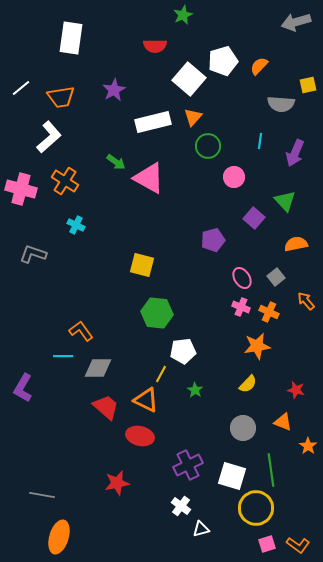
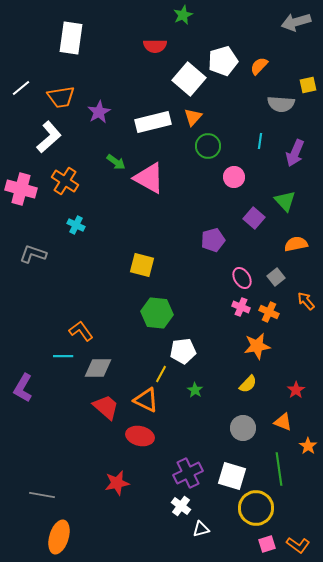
purple star at (114, 90): moved 15 px left, 22 px down
red star at (296, 390): rotated 24 degrees clockwise
purple cross at (188, 465): moved 8 px down
green line at (271, 470): moved 8 px right, 1 px up
